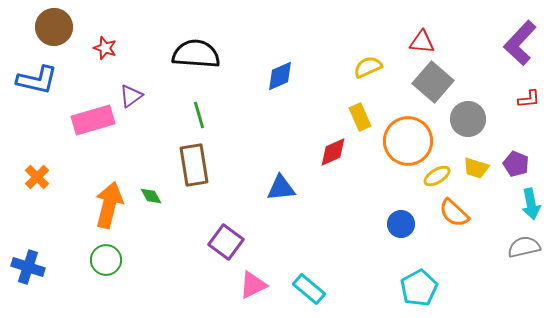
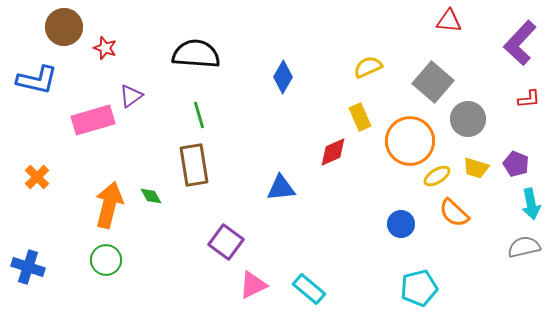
brown circle: moved 10 px right
red triangle: moved 27 px right, 21 px up
blue diamond: moved 3 px right, 1 px down; rotated 36 degrees counterclockwise
orange circle: moved 2 px right
cyan pentagon: rotated 15 degrees clockwise
